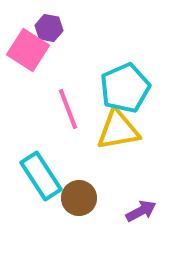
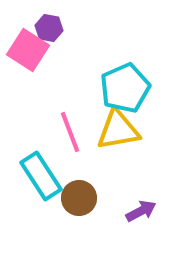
pink line: moved 2 px right, 23 px down
